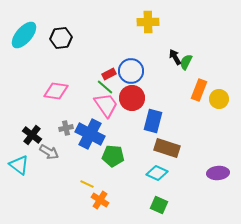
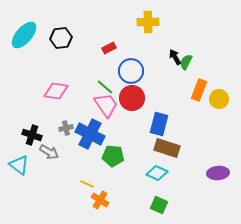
red rectangle: moved 26 px up
blue rectangle: moved 6 px right, 3 px down
black cross: rotated 18 degrees counterclockwise
